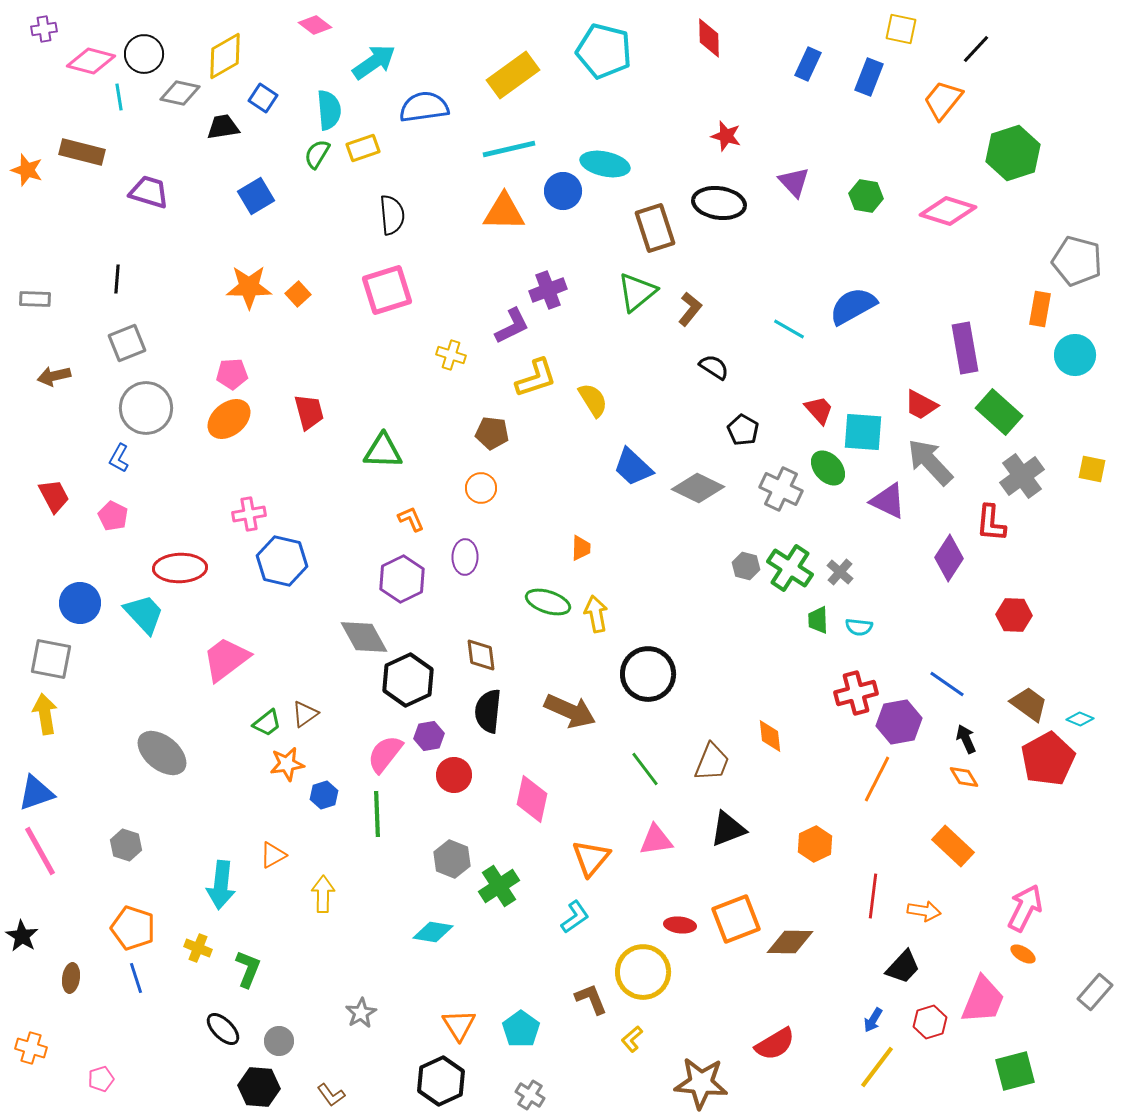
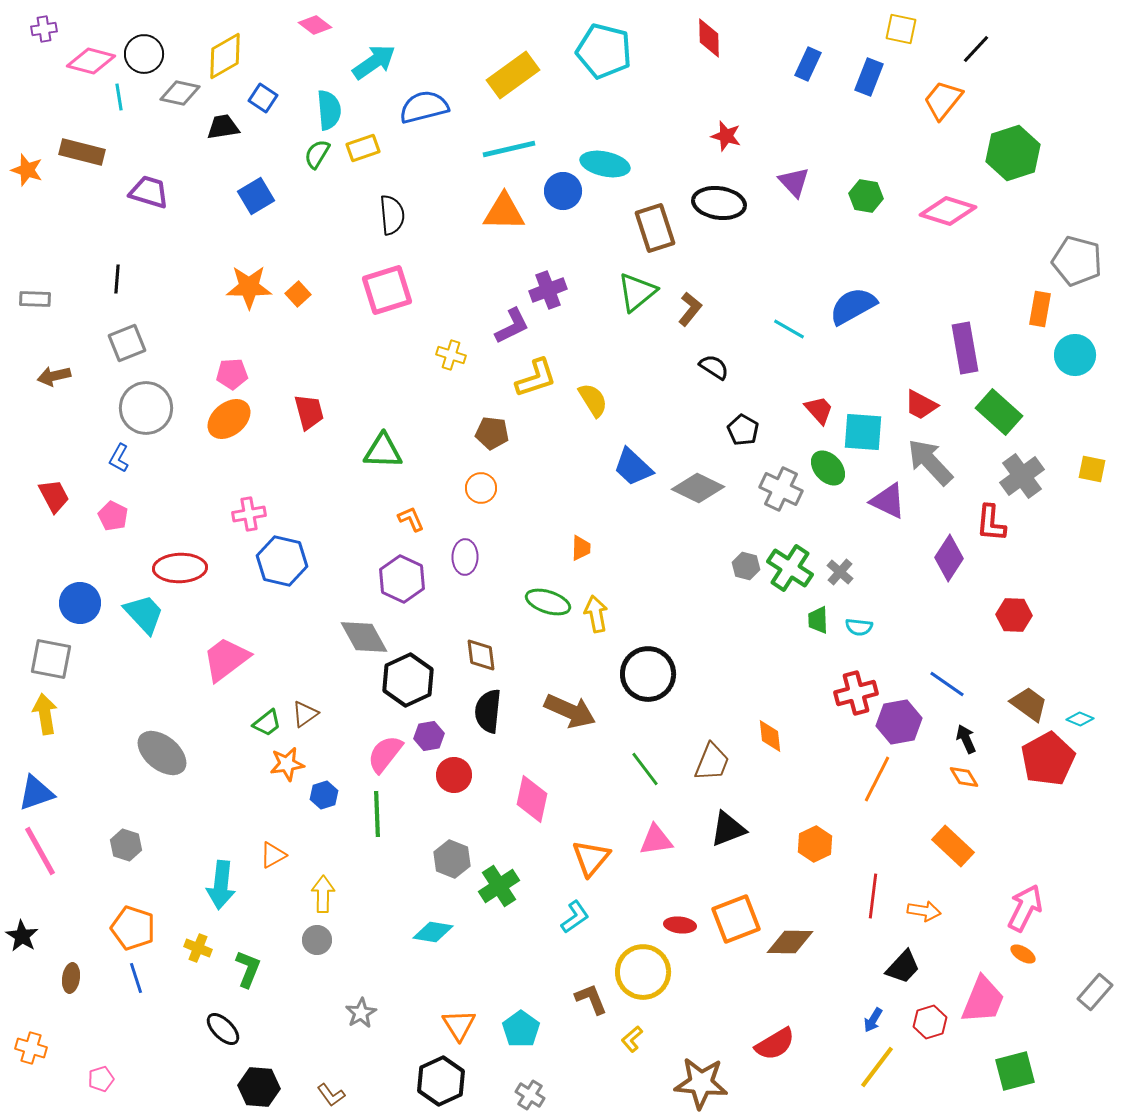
blue semicircle at (424, 107): rotated 6 degrees counterclockwise
purple hexagon at (402, 579): rotated 9 degrees counterclockwise
gray circle at (279, 1041): moved 38 px right, 101 px up
